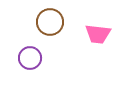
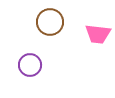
purple circle: moved 7 px down
